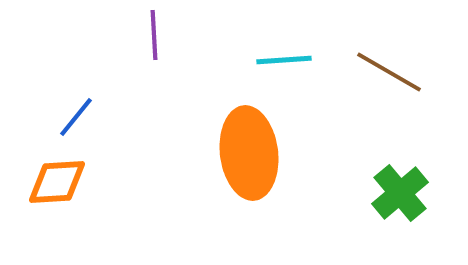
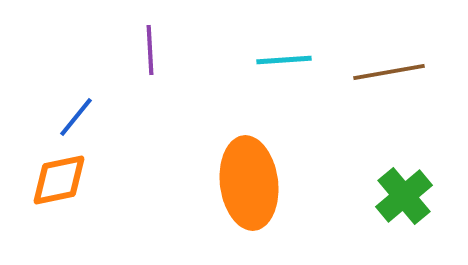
purple line: moved 4 px left, 15 px down
brown line: rotated 40 degrees counterclockwise
orange ellipse: moved 30 px down
orange diamond: moved 2 px right, 2 px up; rotated 8 degrees counterclockwise
green cross: moved 4 px right, 3 px down
